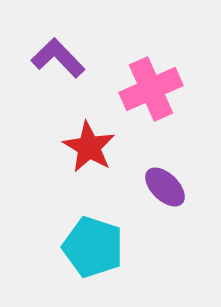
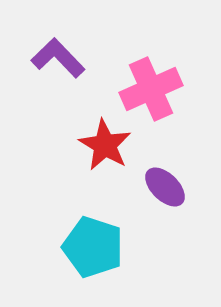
red star: moved 16 px right, 2 px up
